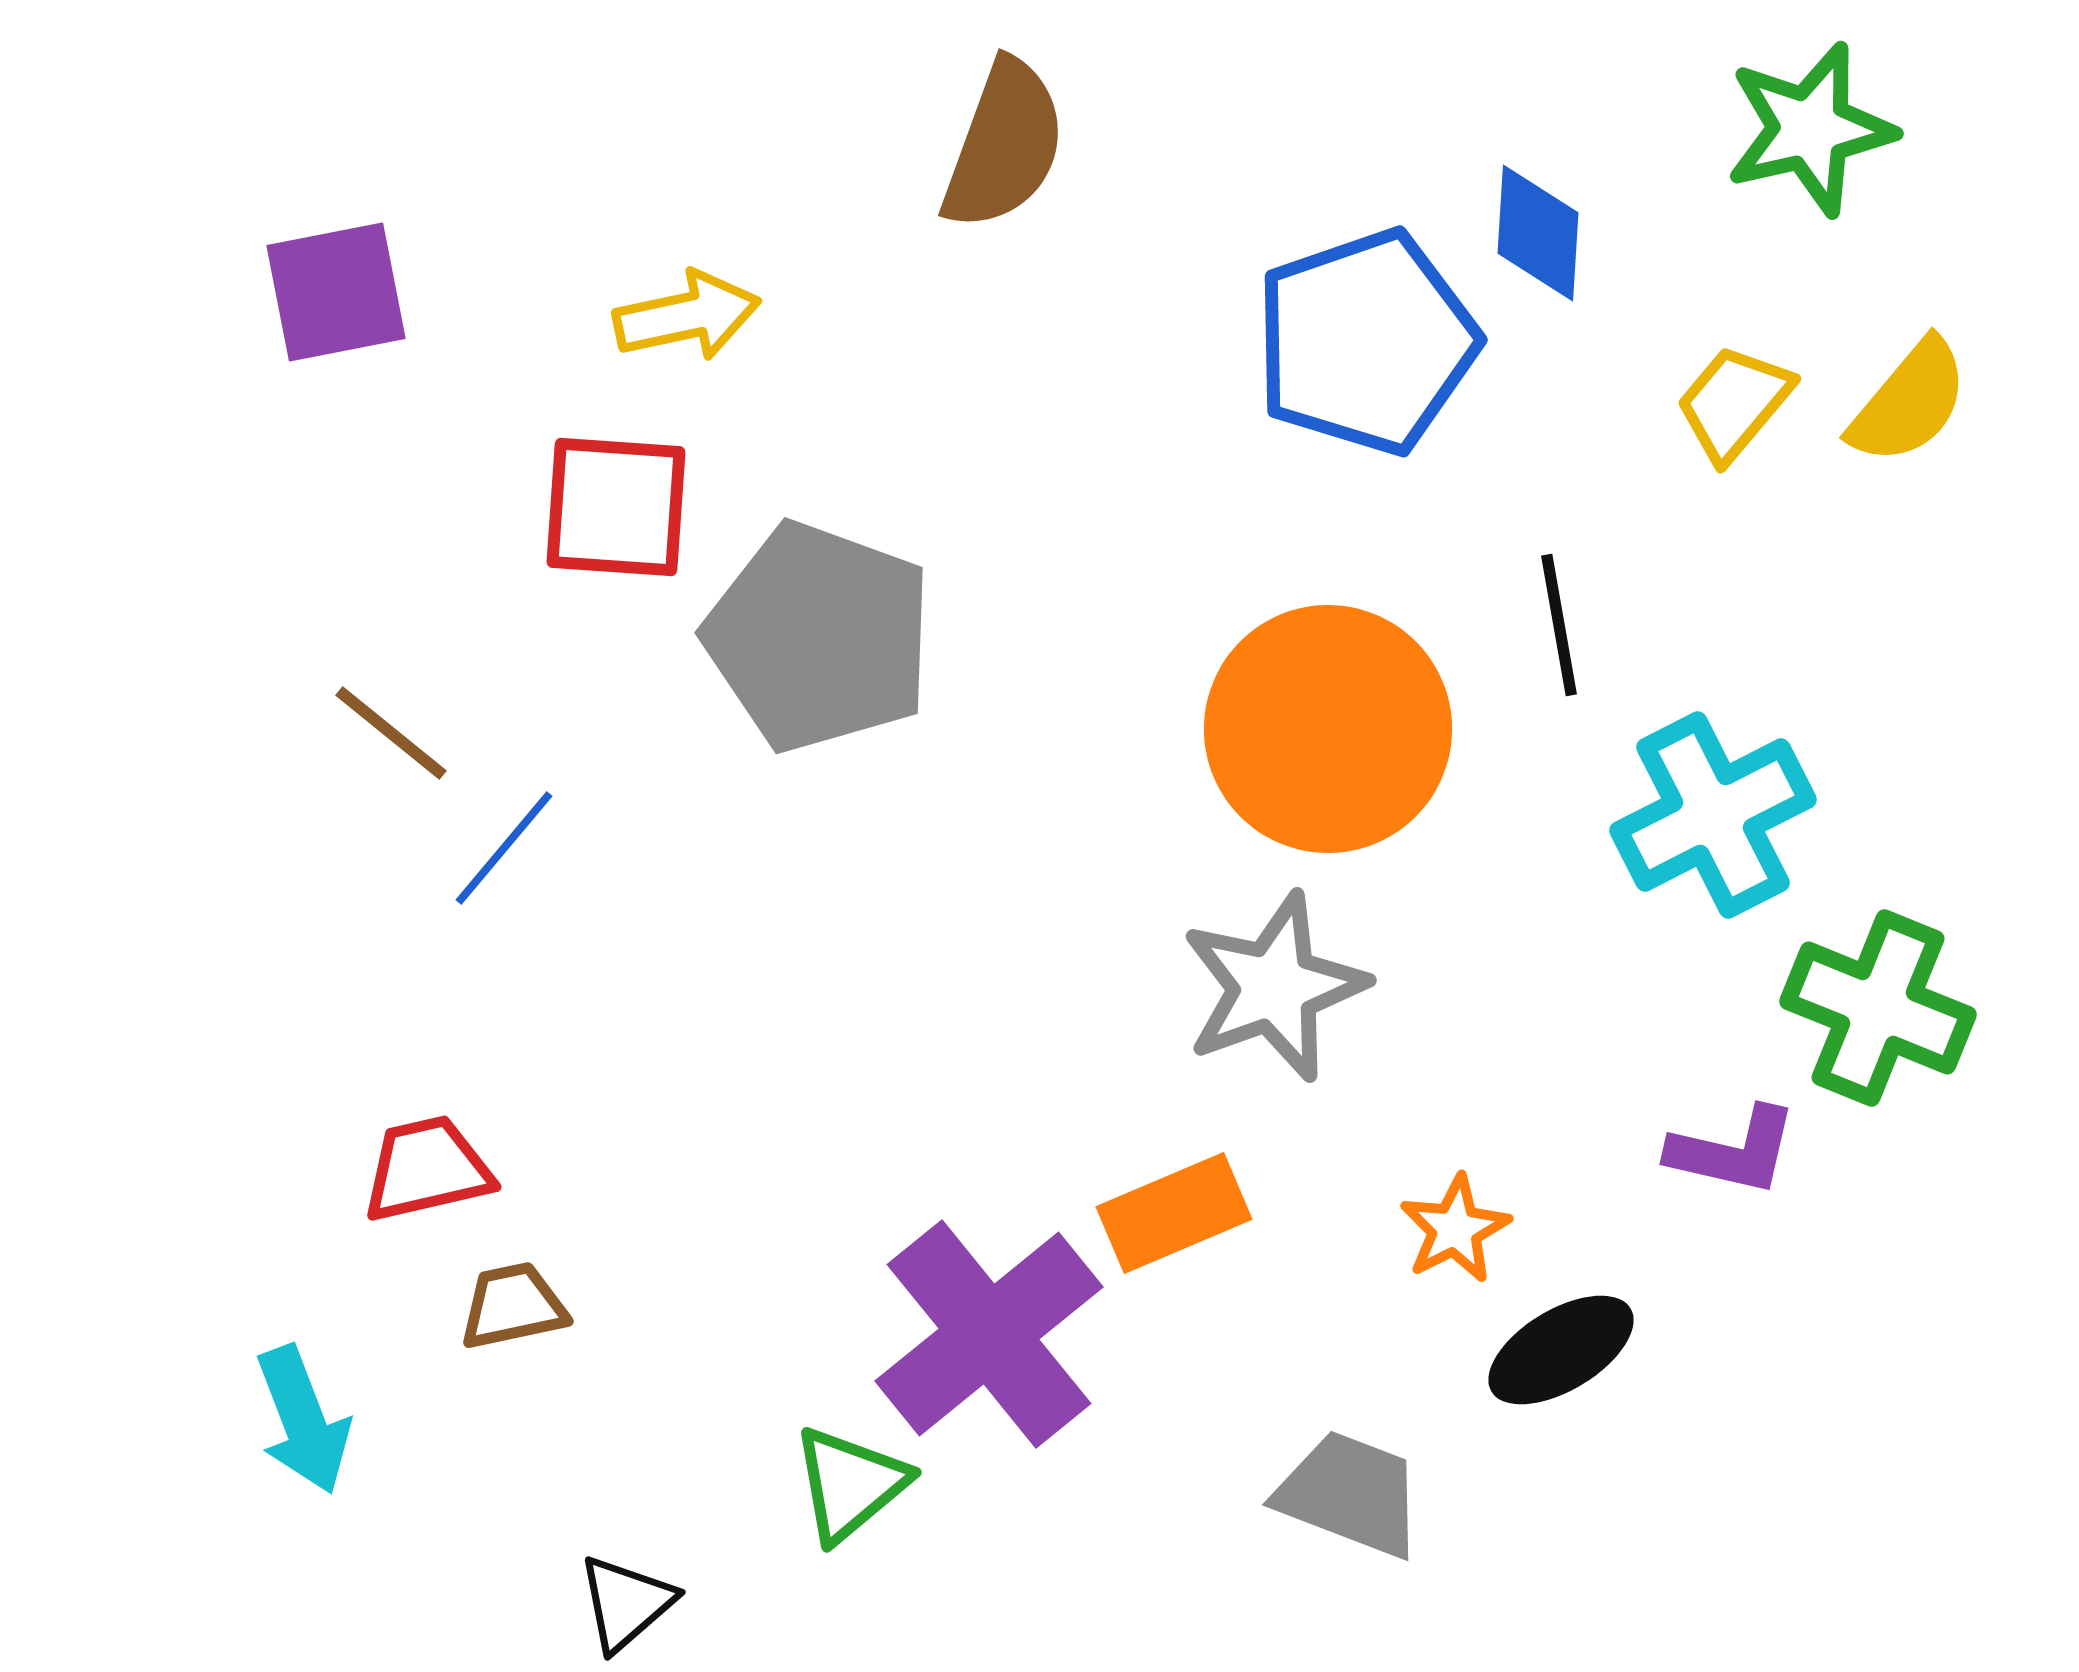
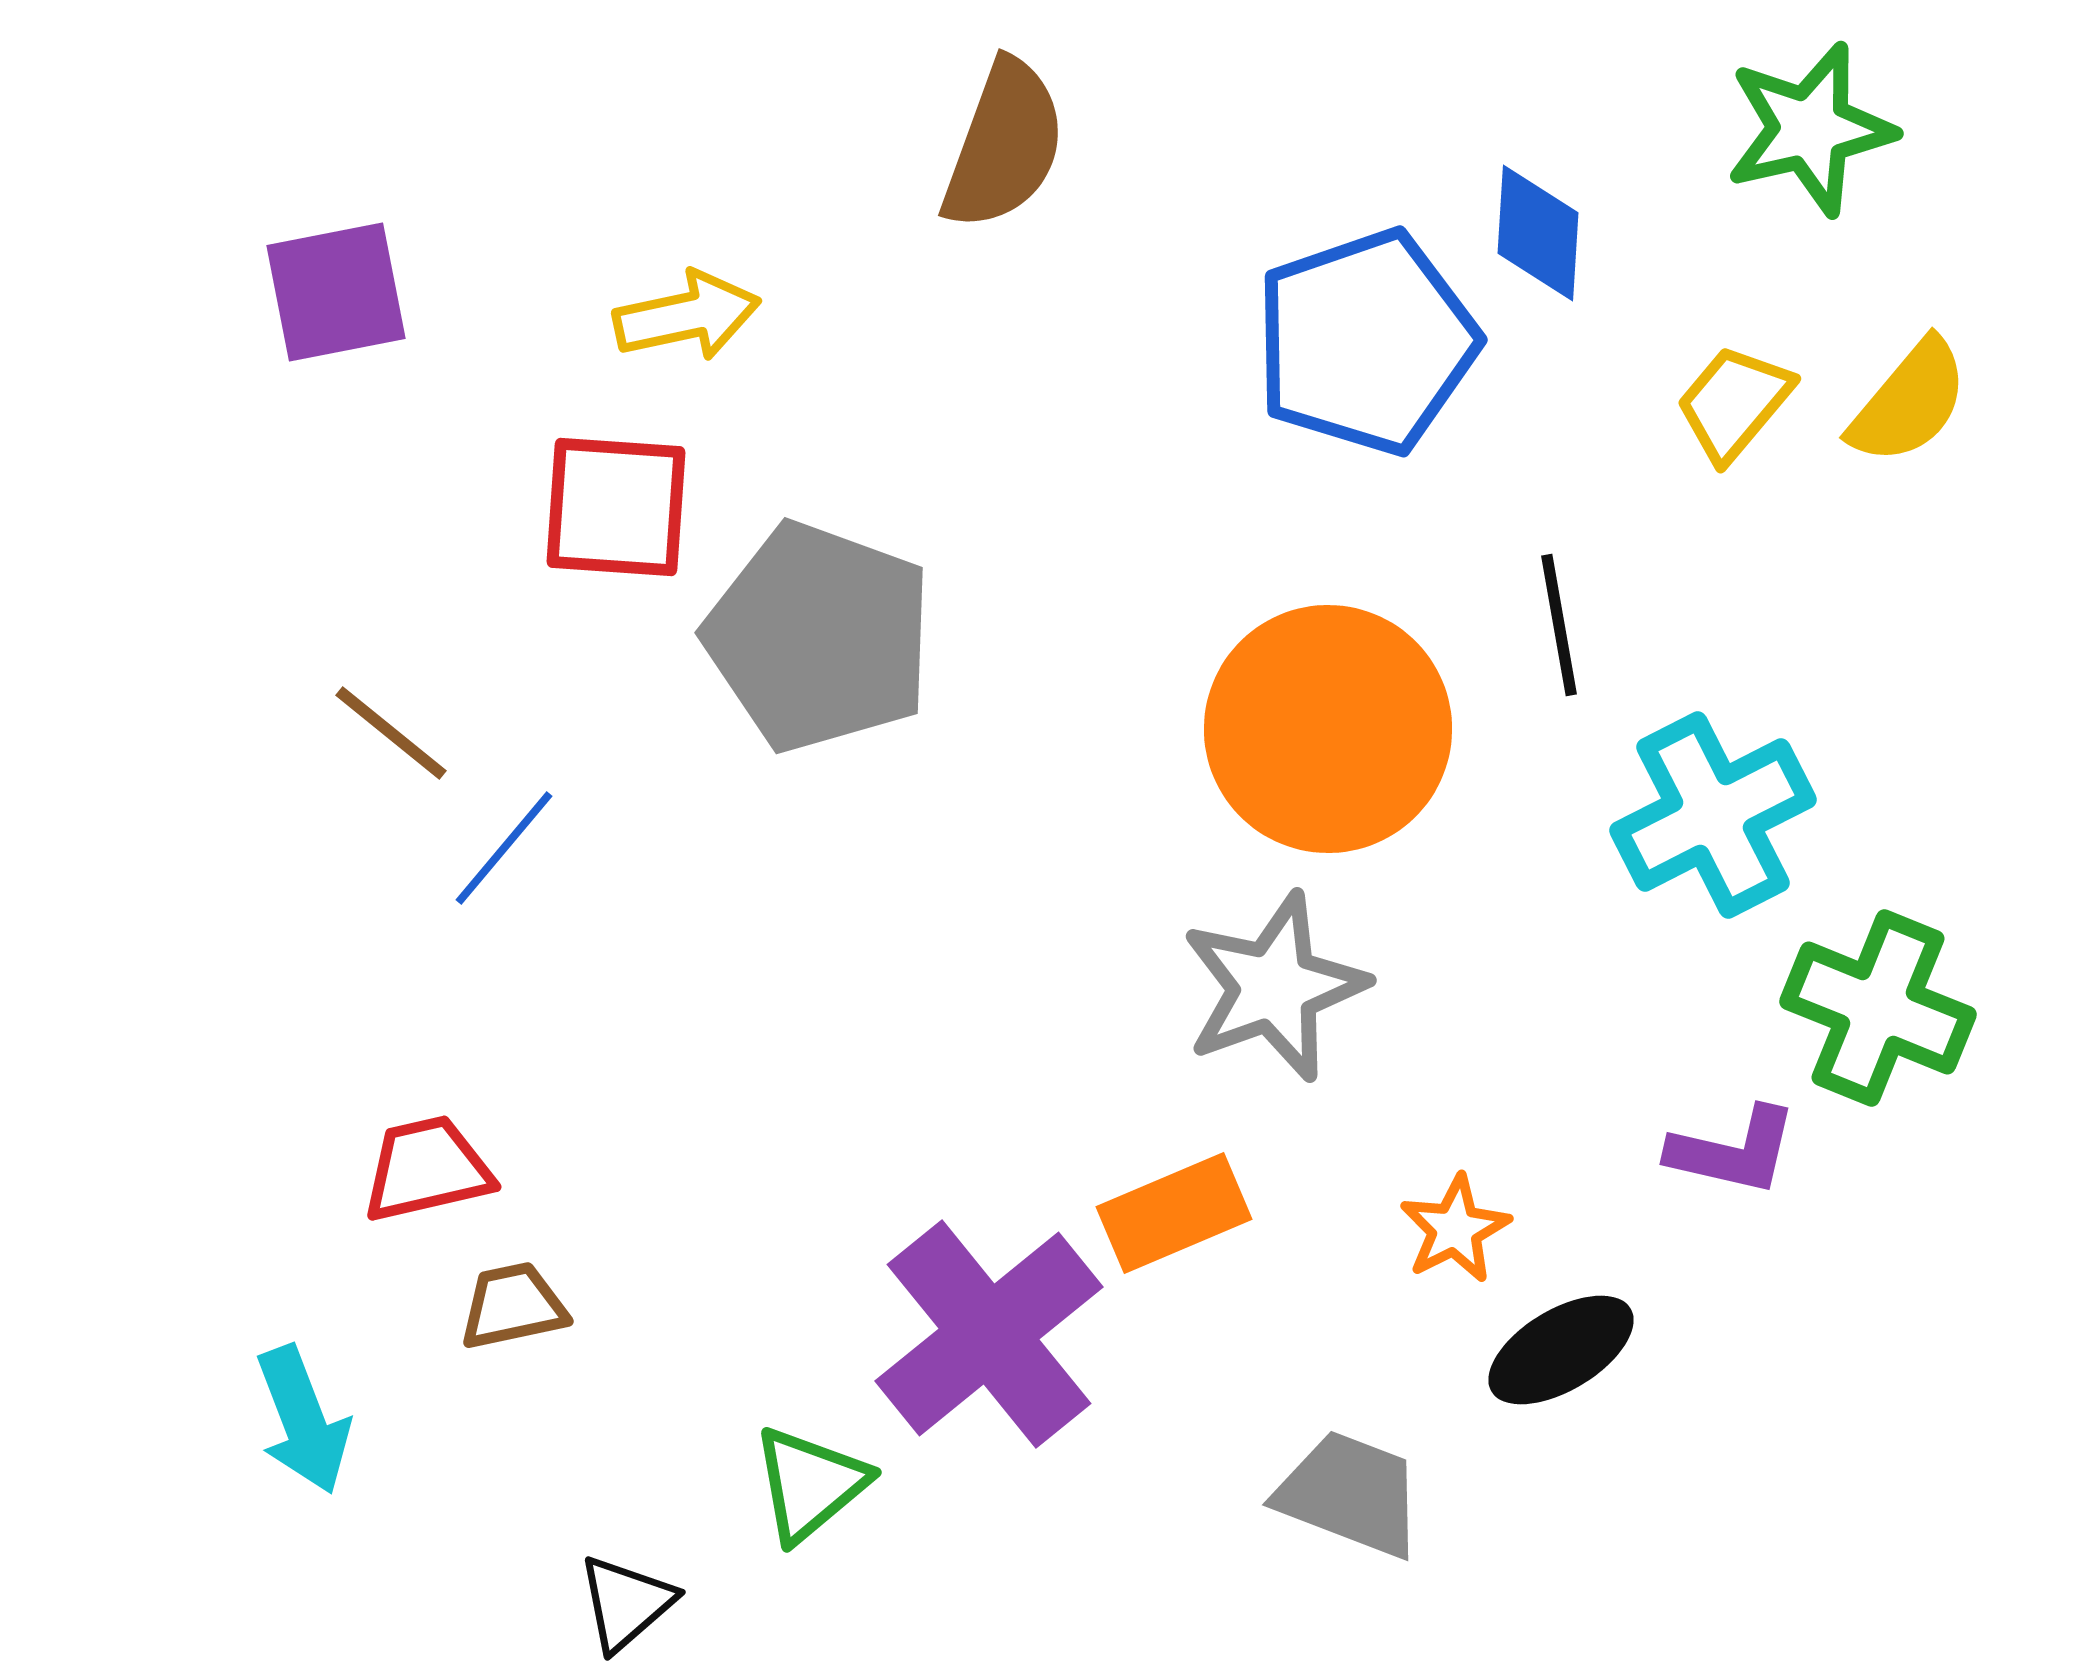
green triangle: moved 40 px left
